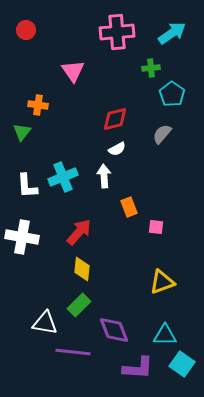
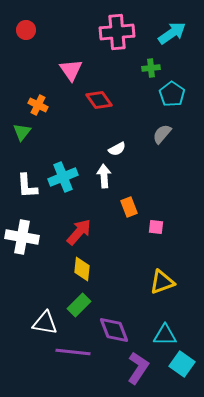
pink triangle: moved 2 px left, 1 px up
orange cross: rotated 18 degrees clockwise
red diamond: moved 16 px left, 19 px up; rotated 68 degrees clockwise
purple L-shape: rotated 60 degrees counterclockwise
